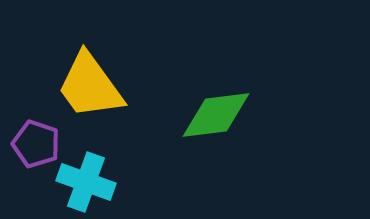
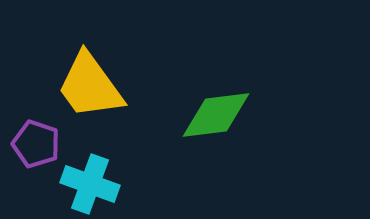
cyan cross: moved 4 px right, 2 px down
